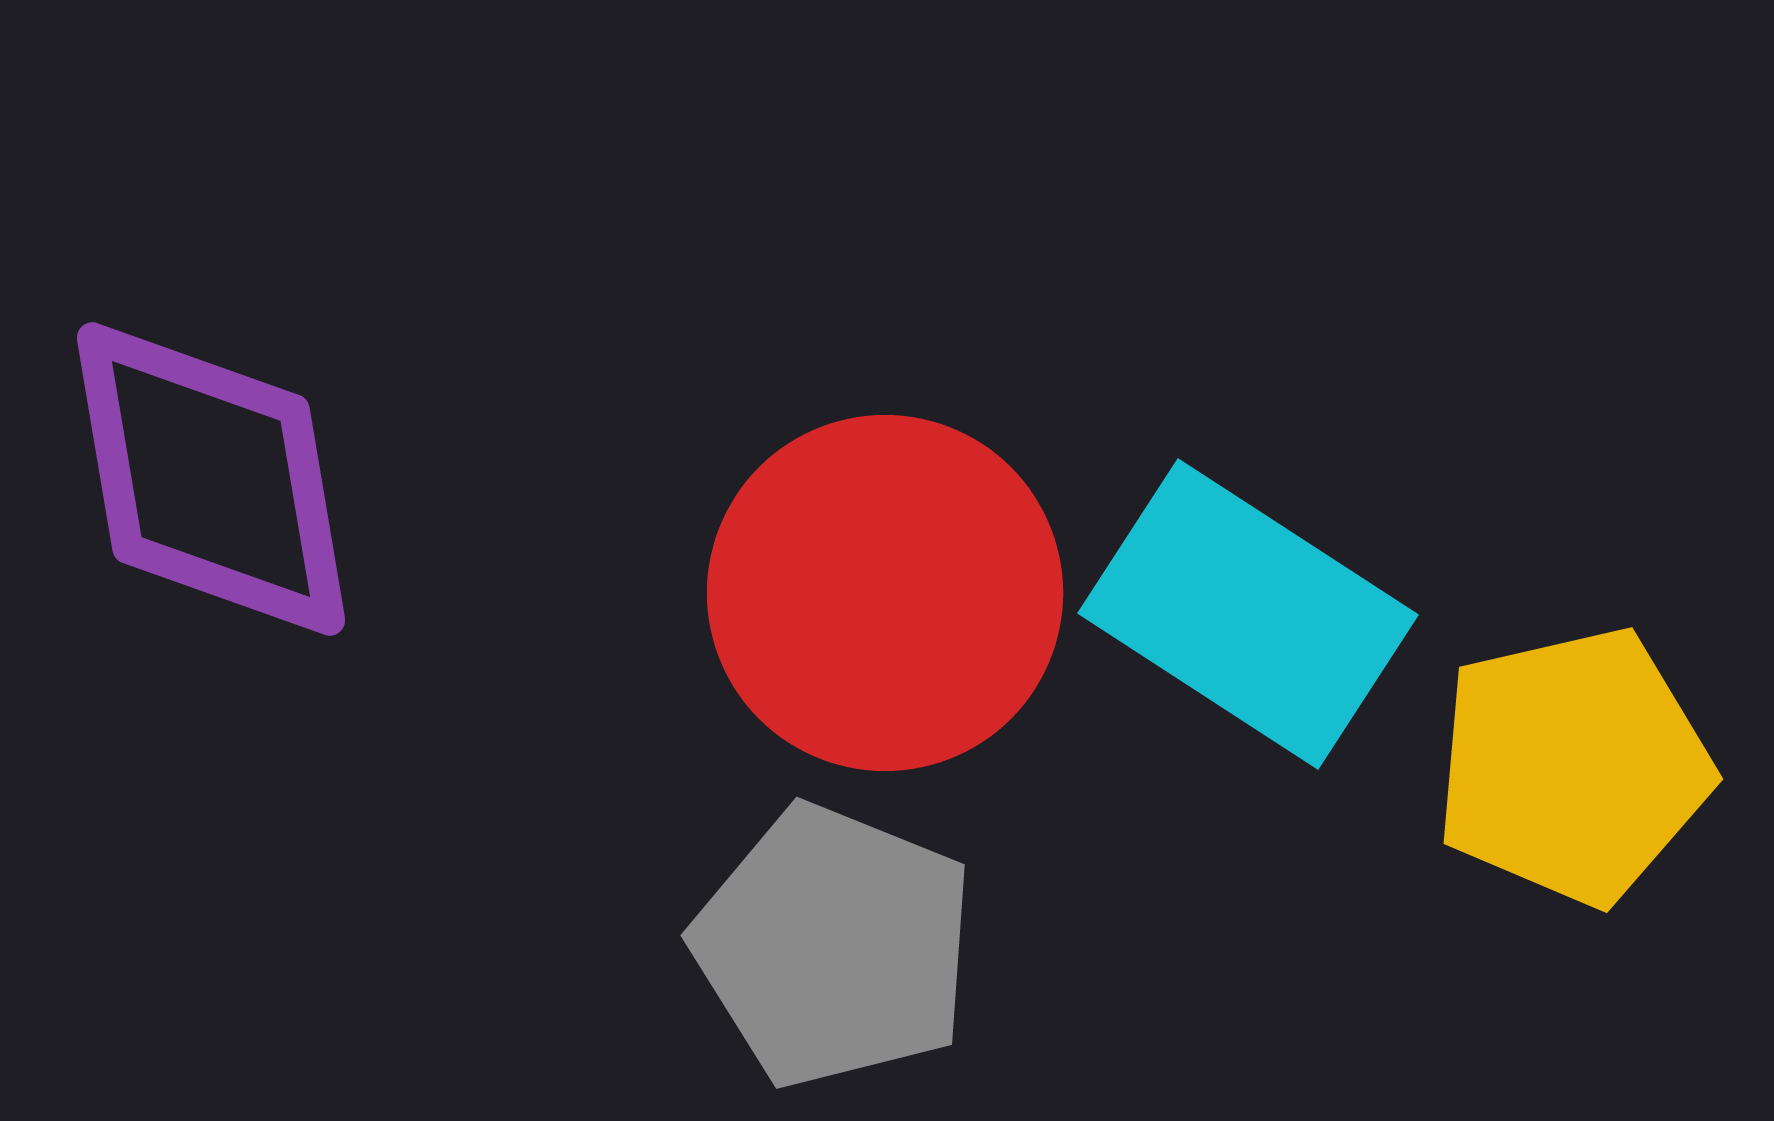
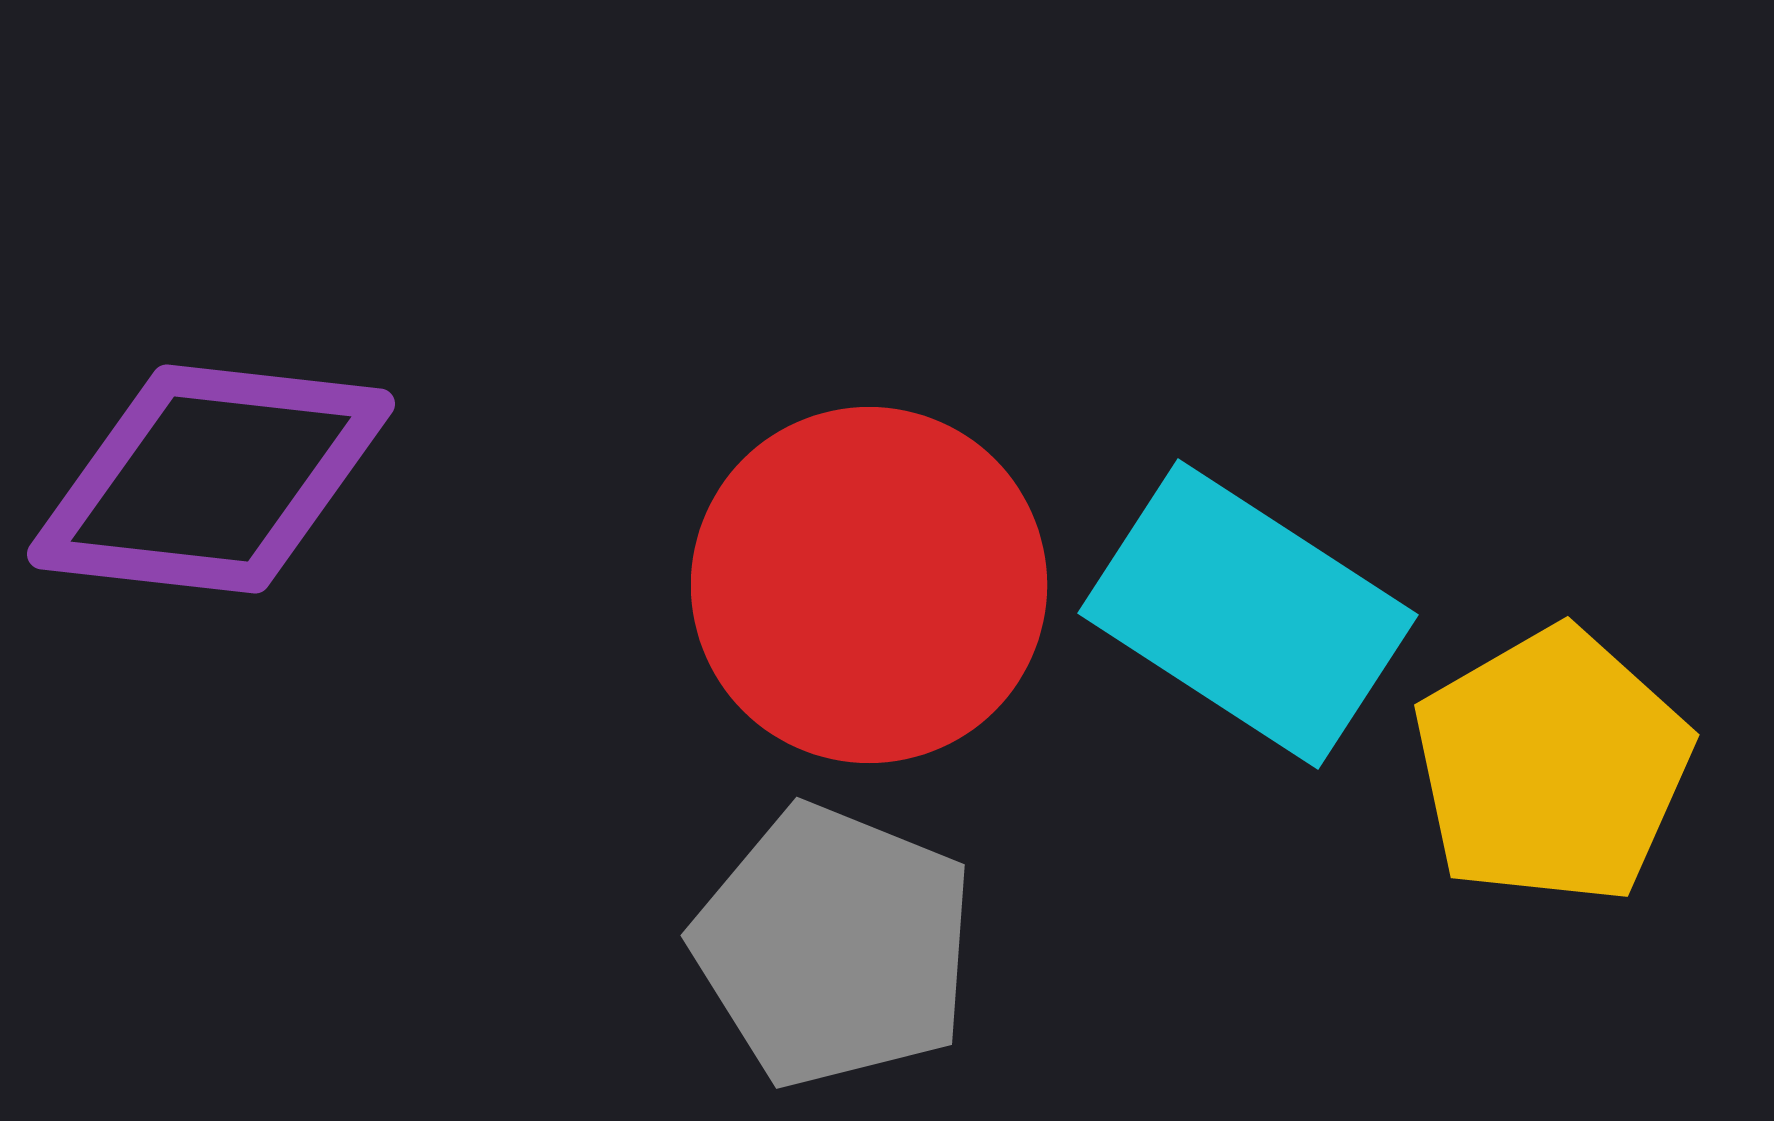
purple diamond: rotated 74 degrees counterclockwise
red circle: moved 16 px left, 8 px up
yellow pentagon: moved 21 px left; rotated 17 degrees counterclockwise
